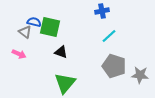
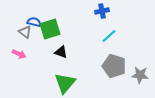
green square: moved 2 px down; rotated 30 degrees counterclockwise
